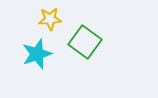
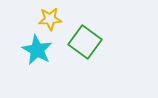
cyan star: moved 4 px up; rotated 24 degrees counterclockwise
